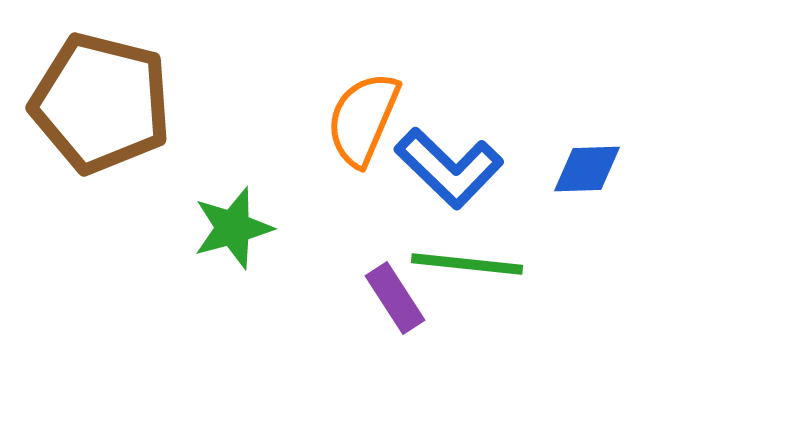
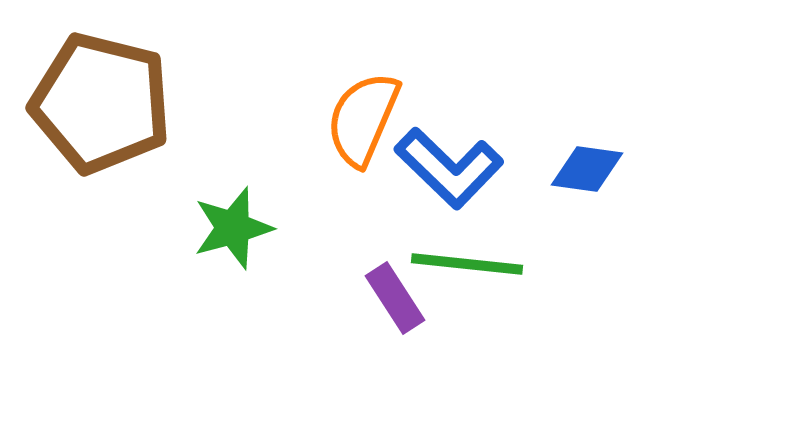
blue diamond: rotated 10 degrees clockwise
